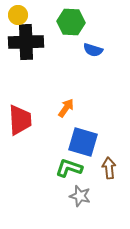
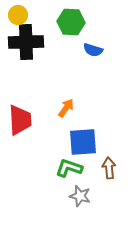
blue square: rotated 20 degrees counterclockwise
